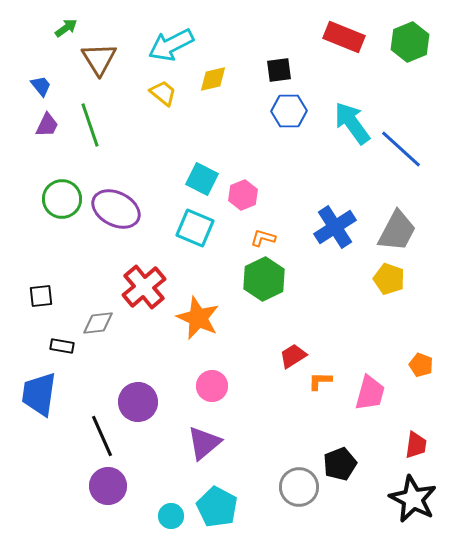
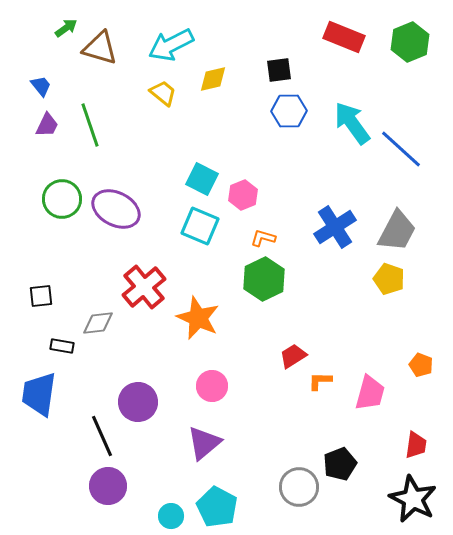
brown triangle at (99, 59): moved 1 px right, 11 px up; rotated 42 degrees counterclockwise
cyan square at (195, 228): moved 5 px right, 2 px up
